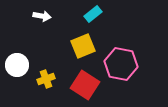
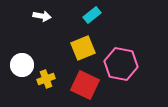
cyan rectangle: moved 1 px left, 1 px down
yellow square: moved 2 px down
white circle: moved 5 px right
red square: rotated 8 degrees counterclockwise
